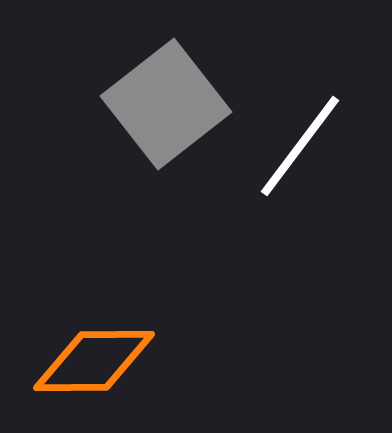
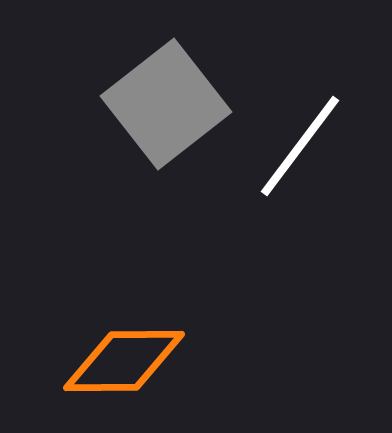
orange diamond: moved 30 px right
